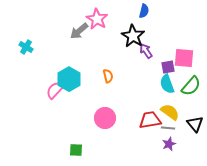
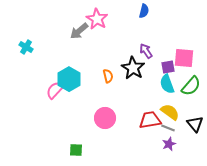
black star: moved 32 px down
gray line: rotated 16 degrees clockwise
